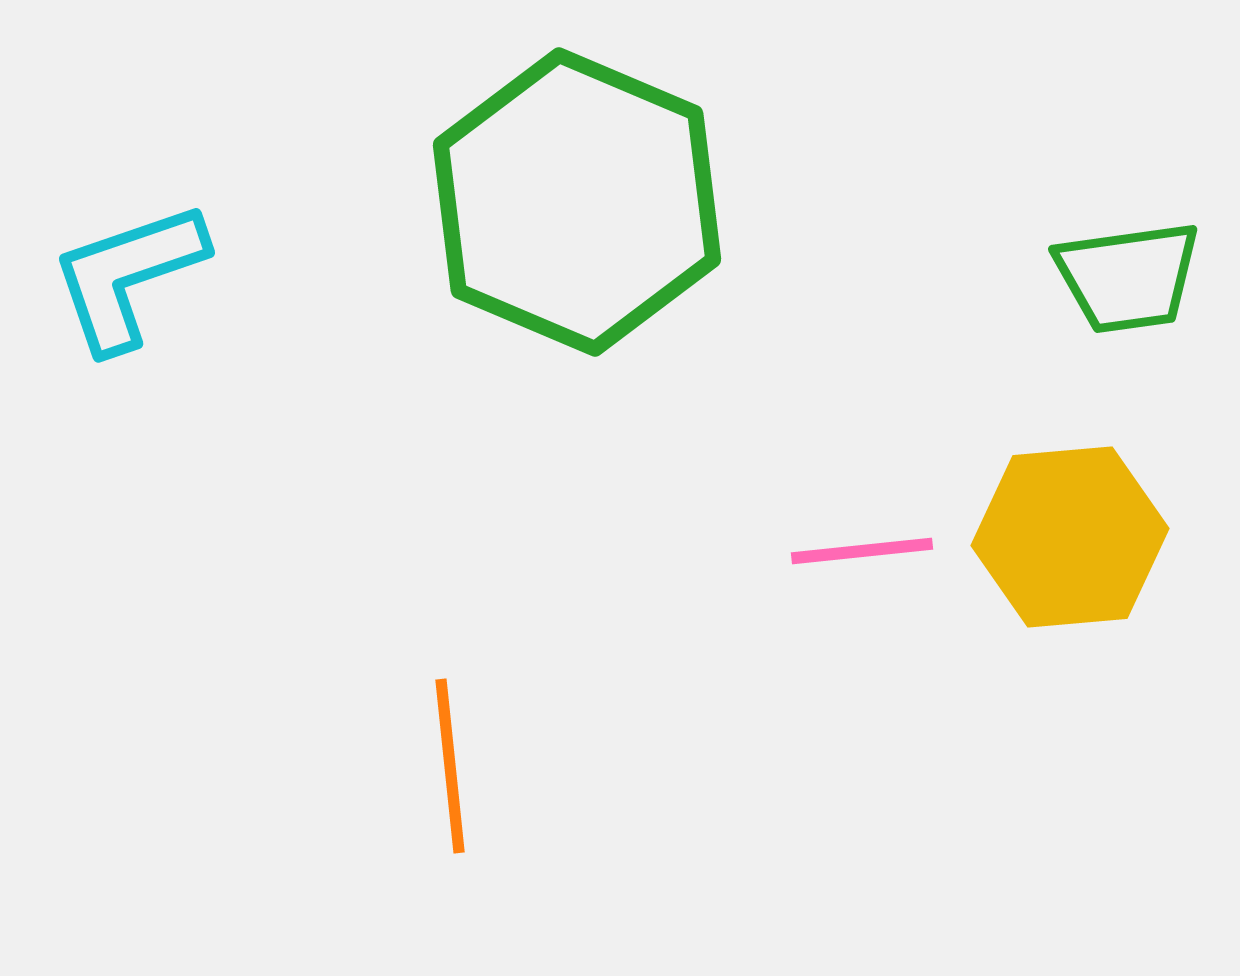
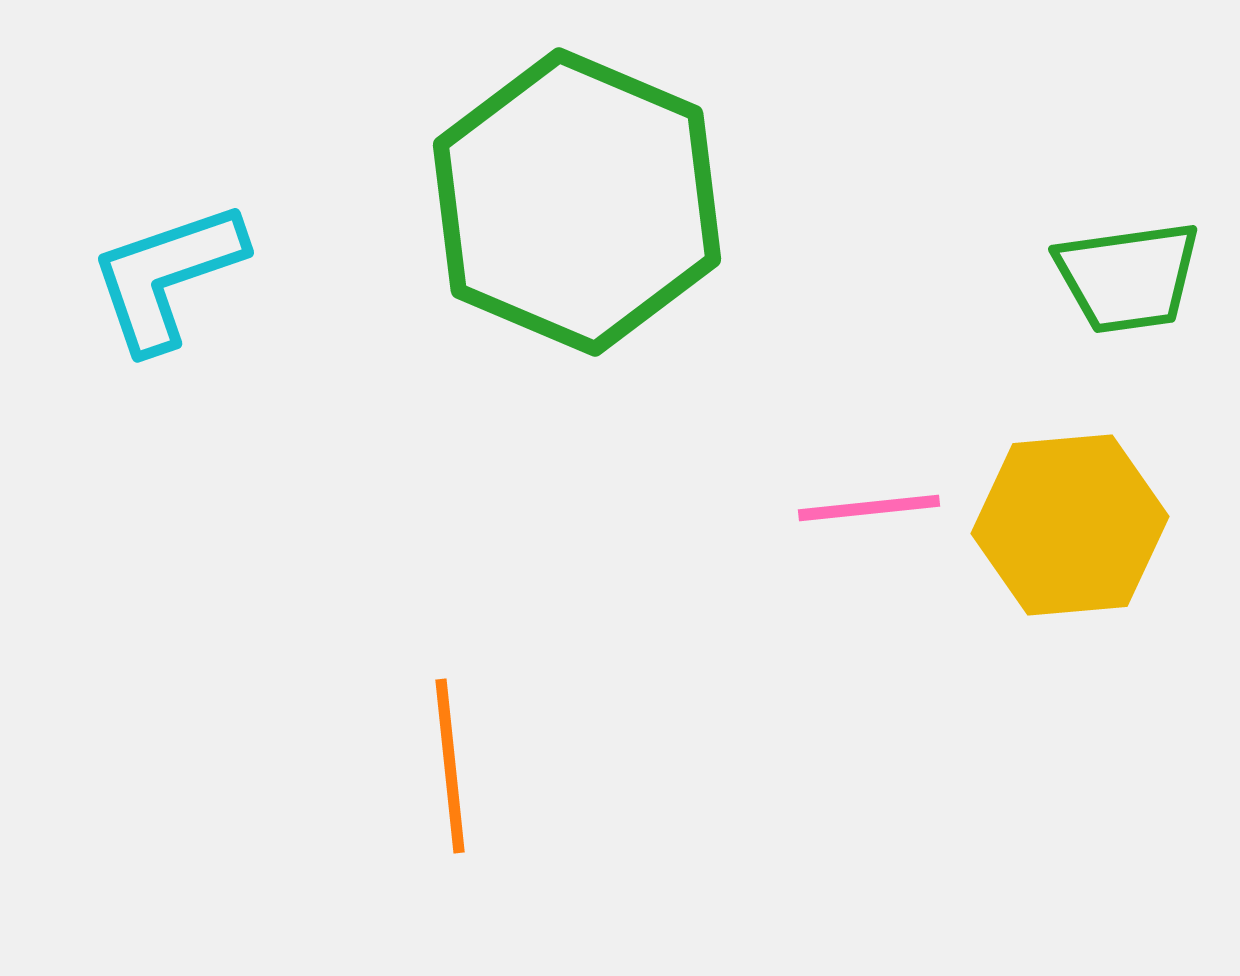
cyan L-shape: moved 39 px right
yellow hexagon: moved 12 px up
pink line: moved 7 px right, 43 px up
